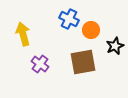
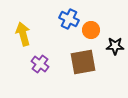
black star: rotated 24 degrees clockwise
